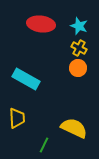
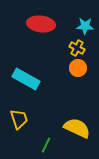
cyan star: moved 6 px right; rotated 18 degrees counterclockwise
yellow cross: moved 2 px left
yellow trapezoid: moved 2 px right, 1 px down; rotated 15 degrees counterclockwise
yellow semicircle: moved 3 px right
green line: moved 2 px right
